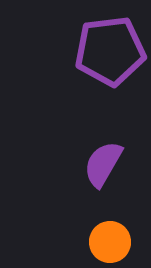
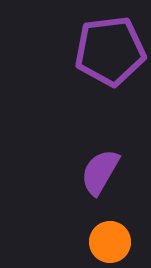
purple semicircle: moved 3 px left, 8 px down
